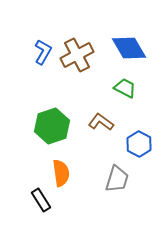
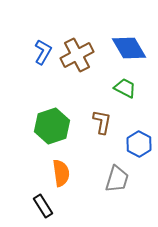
brown L-shape: moved 1 px right; rotated 65 degrees clockwise
black rectangle: moved 2 px right, 6 px down
